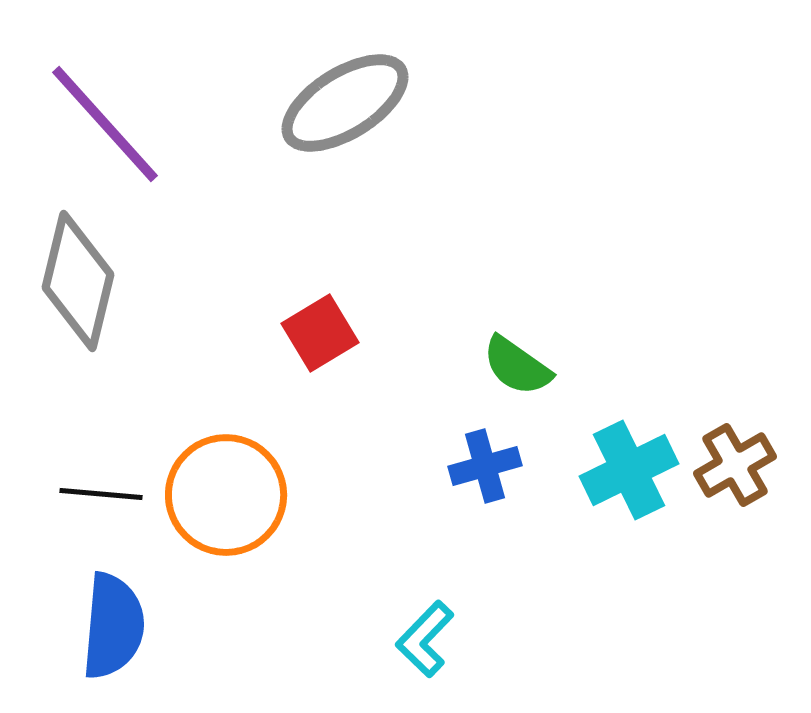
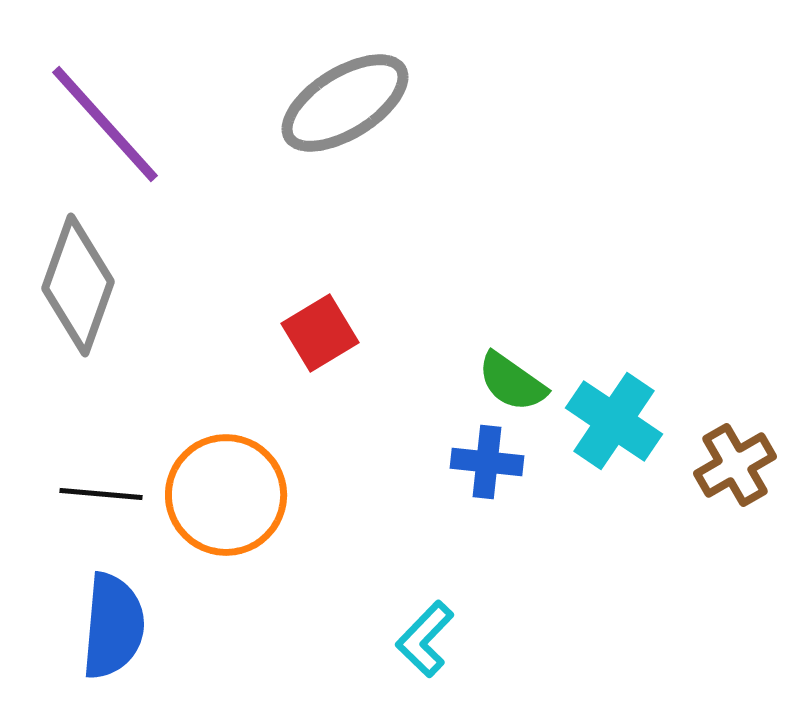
gray diamond: moved 4 px down; rotated 6 degrees clockwise
green semicircle: moved 5 px left, 16 px down
blue cross: moved 2 px right, 4 px up; rotated 22 degrees clockwise
cyan cross: moved 15 px left, 49 px up; rotated 30 degrees counterclockwise
